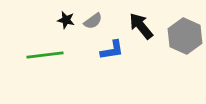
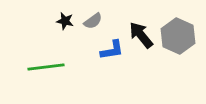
black star: moved 1 px left, 1 px down
black arrow: moved 9 px down
gray hexagon: moved 7 px left
green line: moved 1 px right, 12 px down
